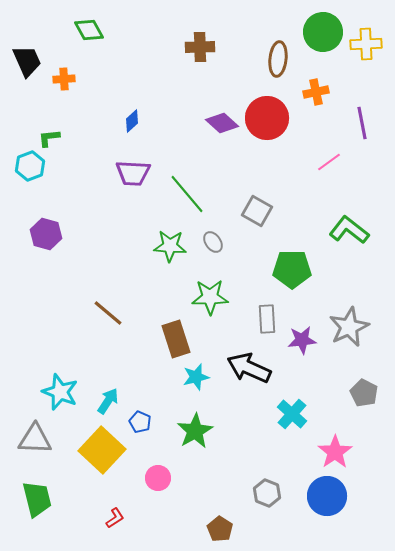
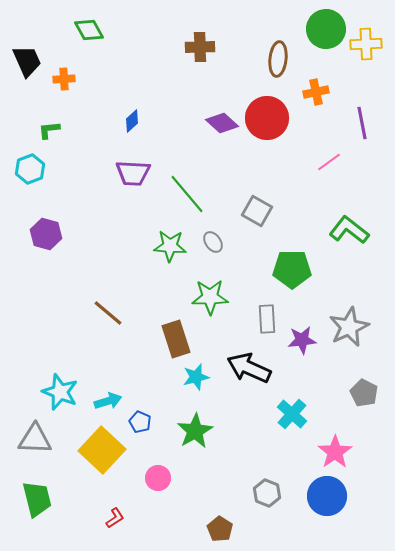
green circle at (323, 32): moved 3 px right, 3 px up
green L-shape at (49, 138): moved 8 px up
cyan hexagon at (30, 166): moved 3 px down
cyan arrow at (108, 401): rotated 40 degrees clockwise
